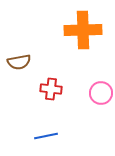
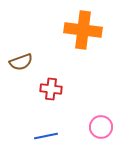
orange cross: rotated 9 degrees clockwise
brown semicircle: moved 2 px right; rotated 10 degrees counterclockwise
pink circle: moved 34 px down
